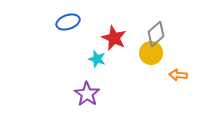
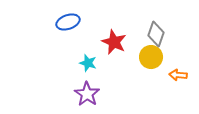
gray diamond: rotated 30 degrees counterclockwise
red star: moved 4 px down
yellow circle: moved 4 px down
cyan star: moved 9 px left, 4 px down
